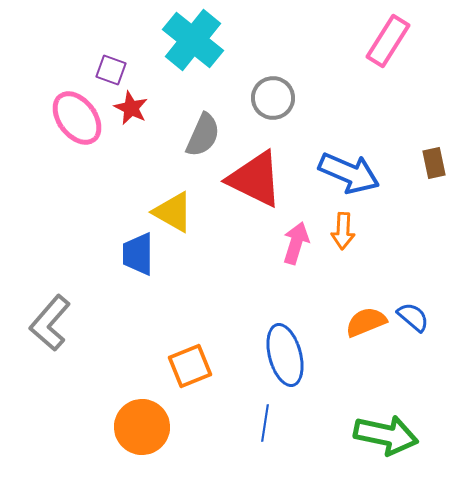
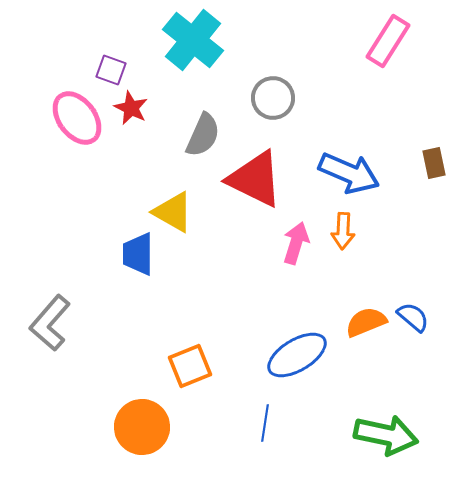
blue ellipse: moved 12 px right; rotated 74 degrees clockwise
